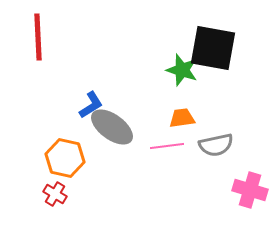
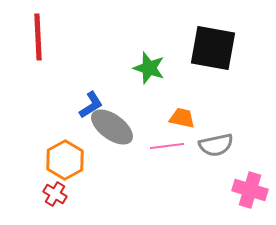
green star: moved 33 px left, 2 px up
orange trapezoid: rotated 20 degrees clockwise
orange hexagon: moved 2 px down; rotated 18 degrees clockwise
